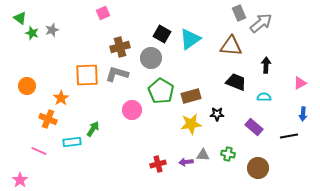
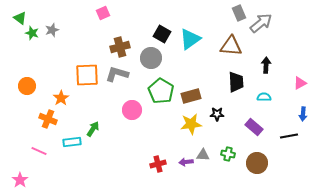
black trapezoid: rotated 65 degrees clockwise
brown circle: moved 1 px left, 5 px up
